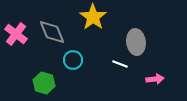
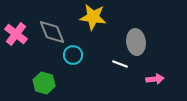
yellow star: rotated 28 degrees counterclockwise
cyan circle: moved 5 px up
